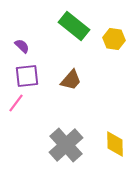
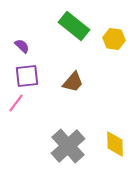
brown trapezoid: moved 2 px right, 2 px down
gray cross: moved 2 px right, 1 px down
